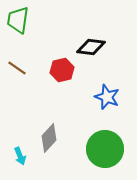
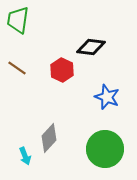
red hexagon: rotated 20 degrees counterclockwise
cyan arrow: moved 5 px right
